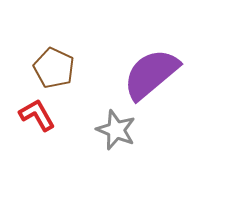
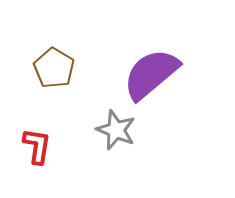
brown pentagon: rotated 6 degrees clockwise
red L-shape: moved 31 px down; rotated 39 degrees clockwise
